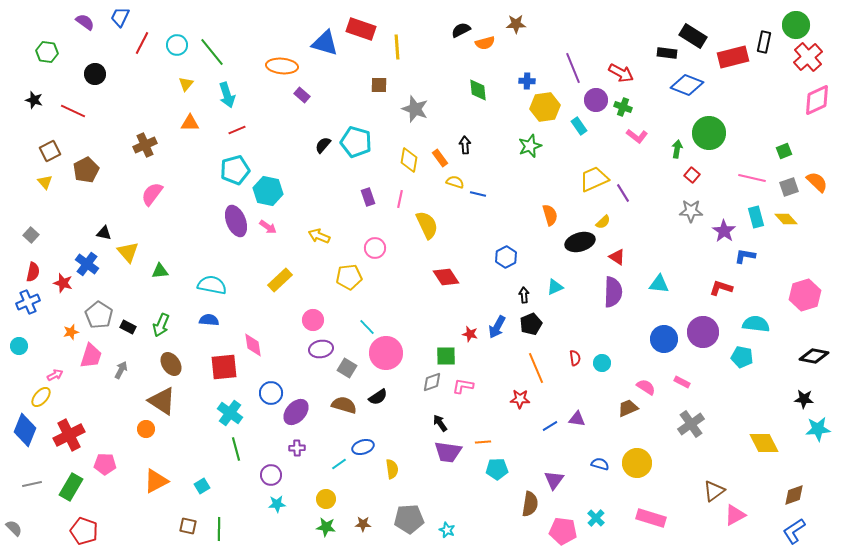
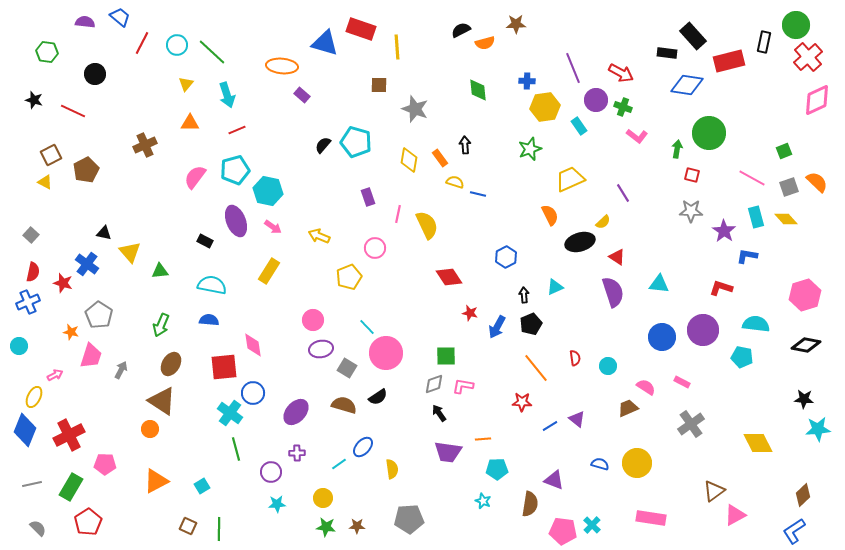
blue trapezoid at (120, 17): rotated 105 degrees clockwise
purple semicircle at (85, 22): rotated 30 degrees counterclockwise
black rectangle at (693, 36): rotated 16 degrees clockwise
green line at (212, 52): rotated 8 degrees counterclockwise
red rectangle at (733, 57): moved 4 px left, 4 px down
blue diamond at (687, 85): rotated 12 degrees counterclockwise
green star at (530, 146): moved 3 px down
brown square at (50, 151): moved 1 px right, 4 px down
red square at (692, 175): rotated 28 degrees counterclockwise
pink line at (752, 178): rotated 16 degrees clockwise
yellow trapezoid at (594, 179): moved 24 px left
yellow triangle at (45, 182): rotated 21 degrees counterclockwise
pink semicircle at (152, 194): moved 43 px right, 17 px up
pink line at (400, 199): moved 2 px left, 15 px down
orange semicircle at (550, 215): rotated 10 degrees counterclockwise
pink arrow at (268, 227): moved 5 px right
yellow triangle at (128, 252): moved 2 px right
blue L-shape at (745, 256): moved 2 px right
yellow pentagon at (349, 277): rotated 15 degrees counterclockwise
red diamond at (446, 277): moved 3 px right
yellow rectangle at (280, 280): moved 11 px left, 9 px up; rotated 15 degrees counterclockwise
purple semicircle at (613, 292): rotated 20 degrees counterclockwise
black rectangle at (128, 327): moved 77 px right, 86 px up
orange star at (71, 332): rotated 28 degrees clockwise
purple circle at (703, 332): moved 2 px up
red star at (470, 334): moved 21 px up
blue circle at (664, 339): moved 2 px left, 2 px up
black diamond at (814, 356): moved 8 px left, 11 px up
cyan circle at (602, 363): moved 6 px right, 3 px down
brown ellipse at (171, 364): rotated 65 degrees clockwise
orange line at (536, 368): rotated 16 degrees counterclockwise
gray diamond at (432, 382): moved 2 px right, 2 px down
blue circle at (271, 393): moved 18 px left
yellow ellipse at (41, 397): moved 7 px left; rotated 15 degrees counterclockwise
red star at (520, 399): moved 2 px right, 3 px down
purple triangle at (577, 419): rotated 30 degrees clockwise
black arrow at (440, 423): moved 1 px left, 10 px up
orange circle at (146, 429): moved 4 px right
orange line at (483, 442): moved 3 px up
yellow diamond at (764, 443): moved 6 px left
blue ellipse at (363, 447): rotated 30 degrees counterclockwise
purple cross at (297, 448): moved 5 px down
purple circle at (271, 475): moved 3 px up
purple triangle at (554, 480): rotated 45 degrees counterclockwise
brown diamond at (794, 495): moved 9 px right; rotated 25 degrees counterclockwise
yellow circle at (326, 499): moved 3 px left, 1 px up
cyan cross at (596, 518): moved 4 px left, 7 px down
pink rectangle at (651, 518): rotated 8 degrees counterclockwise
brown star at (363, 524): moved 6 px left, 2 px down
brown square at (188, 526): rotated 12 degrees clockwise
gray semicircle at (14, 528): moved 24 px right
cyan star at (447, 530): moved 36 px right, 29 px up
red pentagon at (84, 531): moved 4 px right, 9 px up; rotated 20 degrees clockwise
